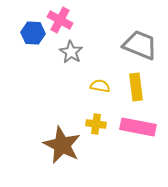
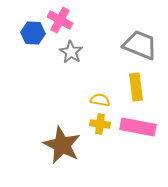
yellow semicircle: moved 14 px down
yellow cross: moved 4 px right
